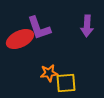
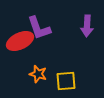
red ellipse: moved 2 px down
orange star: moved 11 px left, 1 px down; rotated 24 degrees clockwise
yellow square: moved 2 px up
